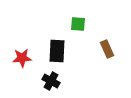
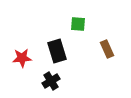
black rectangle: rotated 20 degrees counterclockwise
black cross: rotated 30 degrees clockwise
